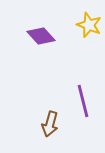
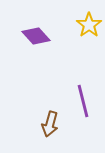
yellow star: rotated 15 degrees clockwise
purple diamond: moved 5 px left
